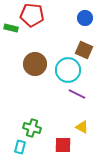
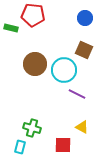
red pentagon: moved 1 px right
cyan circle: moved 4 px left
